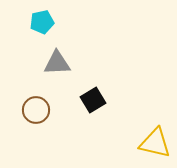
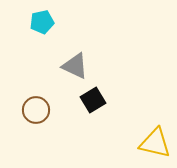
gray triangle: moved 18 px right, 3 px down; rotated 28 degrees clockwise
